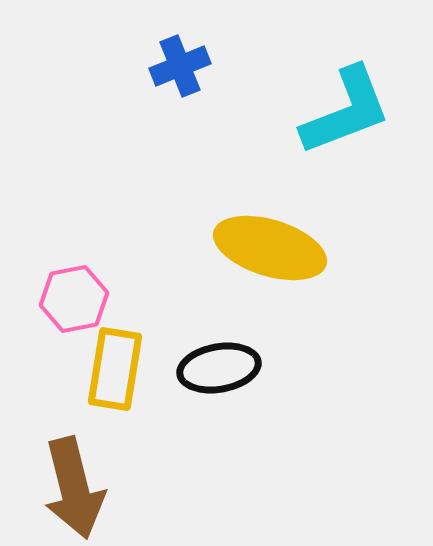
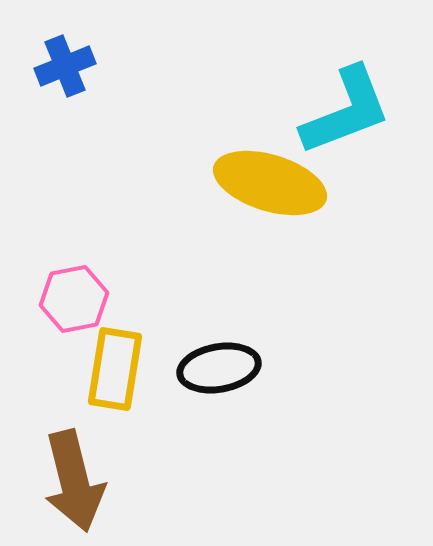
blue cross: moved 115 px left
yellow ellipse: moved 65 px up
brown arrow: moved 7 px up
